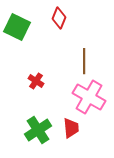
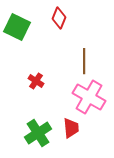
green cross: moved 3 px down
